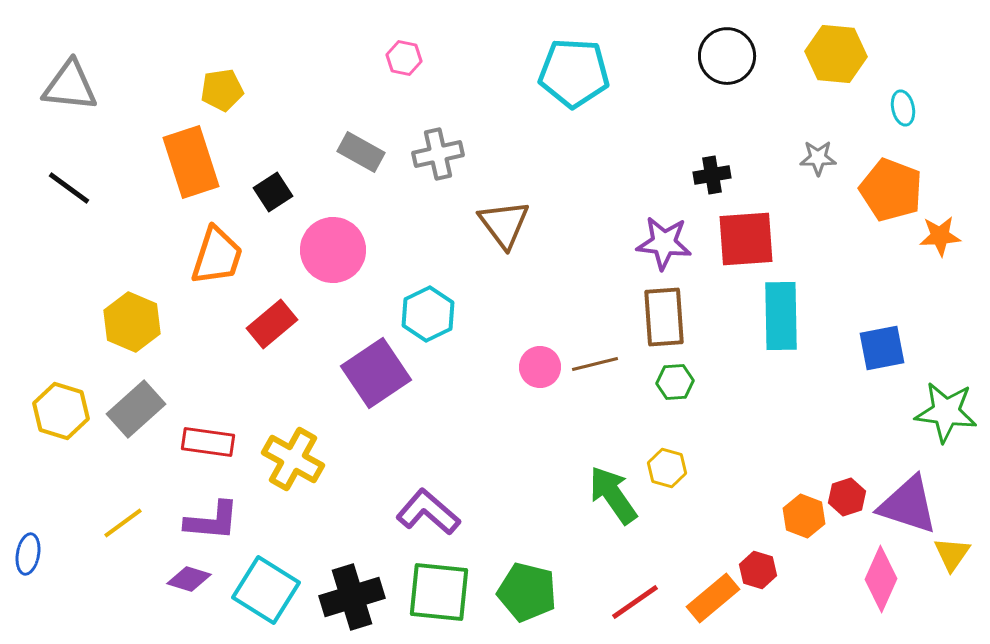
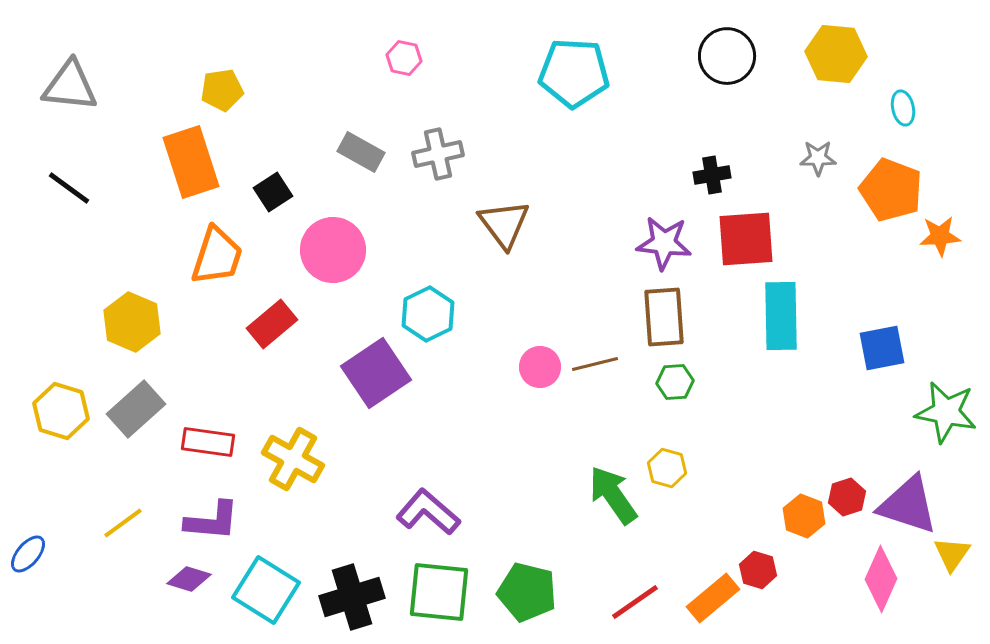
green star at (946, 412): rotated 4 degrees clockwise
blue ellipse at (28, 554): rotated 30 degrees clockwise
